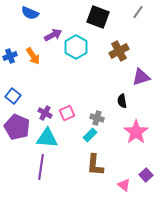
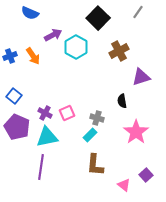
black square: moved 1 px down; rotated 25 degrees clockwise
blue square: moved 1 px right
cyan triangle: moved 1 px up; rotated 15 degrees counterclockwise
